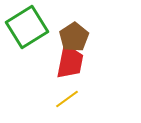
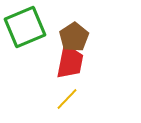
green square: moved 2 px left; rotated 9 degrees clockwise
yellow line: rotated 10 degrees counterclockwise
